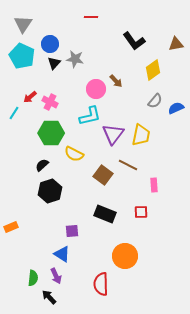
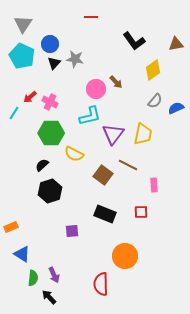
brown arrow: moved 1 px down
yellow trapezoid: moved 2 px right, 1 px up
blue triangle: moved 40 px left
purple arrow: moved 2 px left, 1 px up
